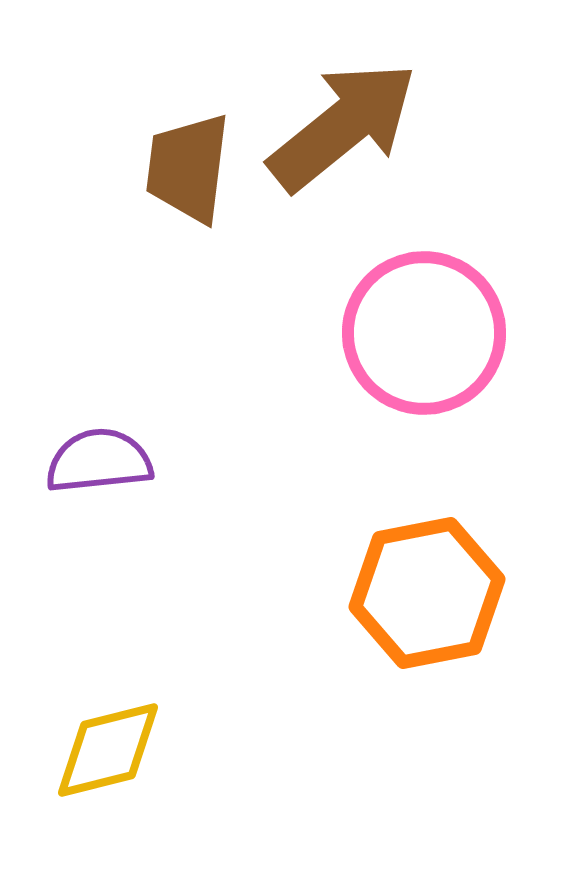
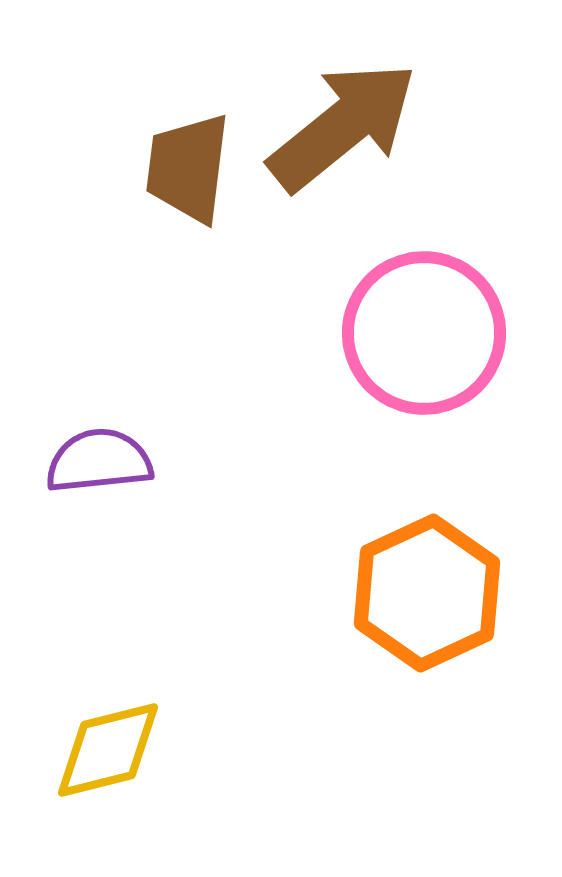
orange hexagon: rotated 14 degrees counterclockwise
